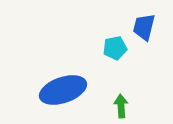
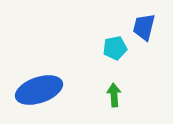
blue ellipse: moved 24 px left
green arrow: moved 7 px left, 11 px up
